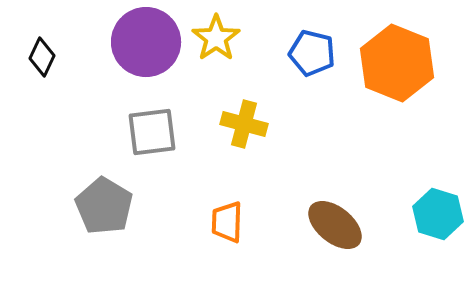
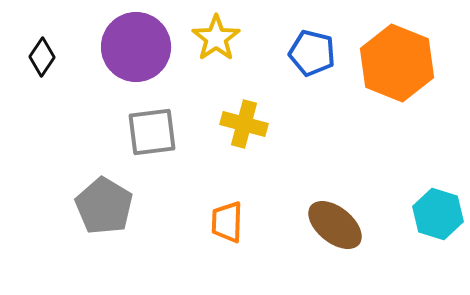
purple circle: moved 10 px left, 5 px down
black diamond: rotated 9 degrees clockwise
